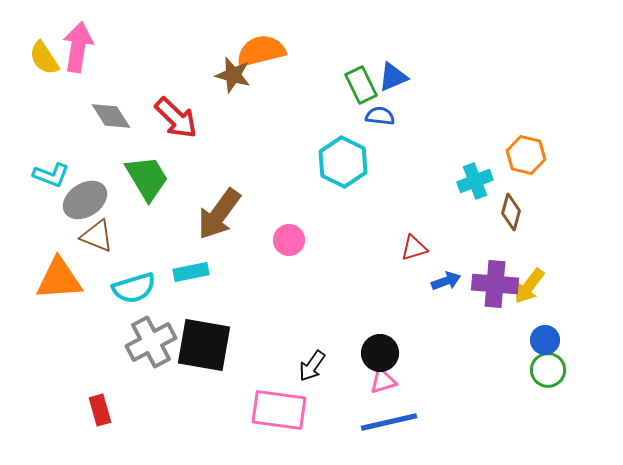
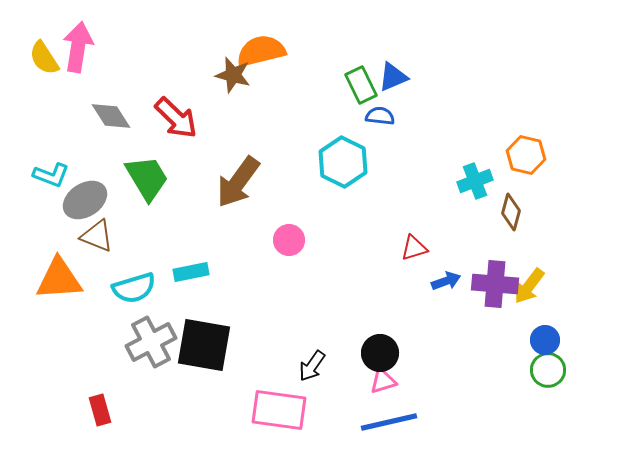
brown arrow: moved 19 px right, 32 px up
